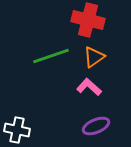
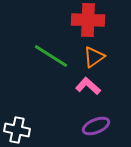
red cross: rotated 12 degrees counterclockwise
green line: rotated 51 degrees clockwise
pink L-shape: moved 1 px left, 1 px up
